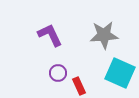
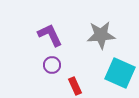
gray star: moved 3 px left
purple circle: moved 6 px left, 8 px up
red rectangle: moved 4 px left
